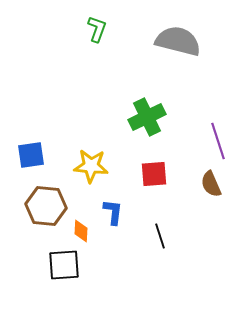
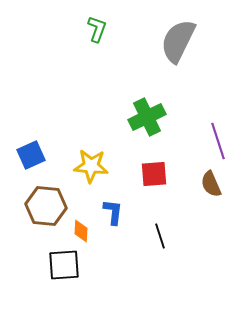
gray semicircle: rotated 78 degrees counterclockwise
blue square: rotated 16 degrees counterclockwise
